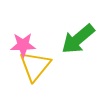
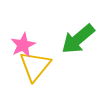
pink star: rotated 25 degrees counterclockwise
